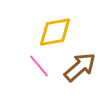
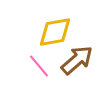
brown arrow: moved 3 px left, 7 px up
